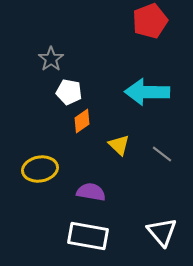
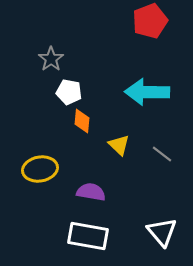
orange diamond: rotated 50 degrees counterclockwise
